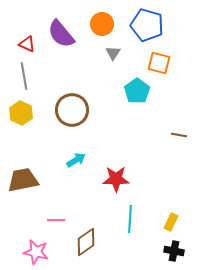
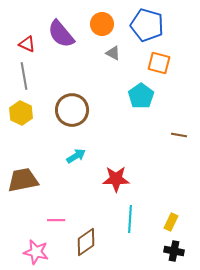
gray triangle: rotated 35 degrees counterclockwise
cyan pentagon: moved 4 px right, 5 px down
cyan arrow: moved 4 px up
